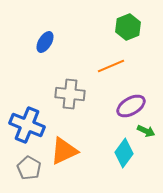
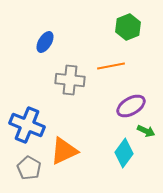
orange line: rotated 12 degrees clockwise
gray cross: moved 14 px up
